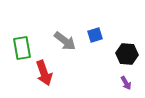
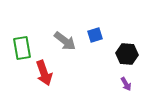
purple arrow: moved 1 px down
